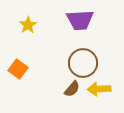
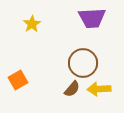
purple trapezoid: moved 12 px right, 2 px up
yellow star: moved 4 px right, 1 px up
orange square: moved 11 px down; rotated 24 degrees clockwise
